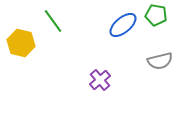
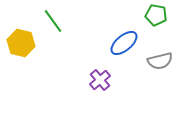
blue ellipse: moved 1 px right, 18 px down
